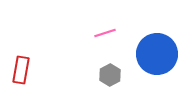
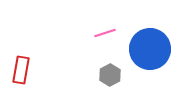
blue circle: moved 7 px left, 5 px up
